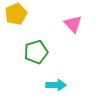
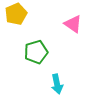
pink triangle: rotated 12 degrees counterclockwise
cyan arrow: moved 1 px right, 1 px up; rotated 78 degrees clockwise
